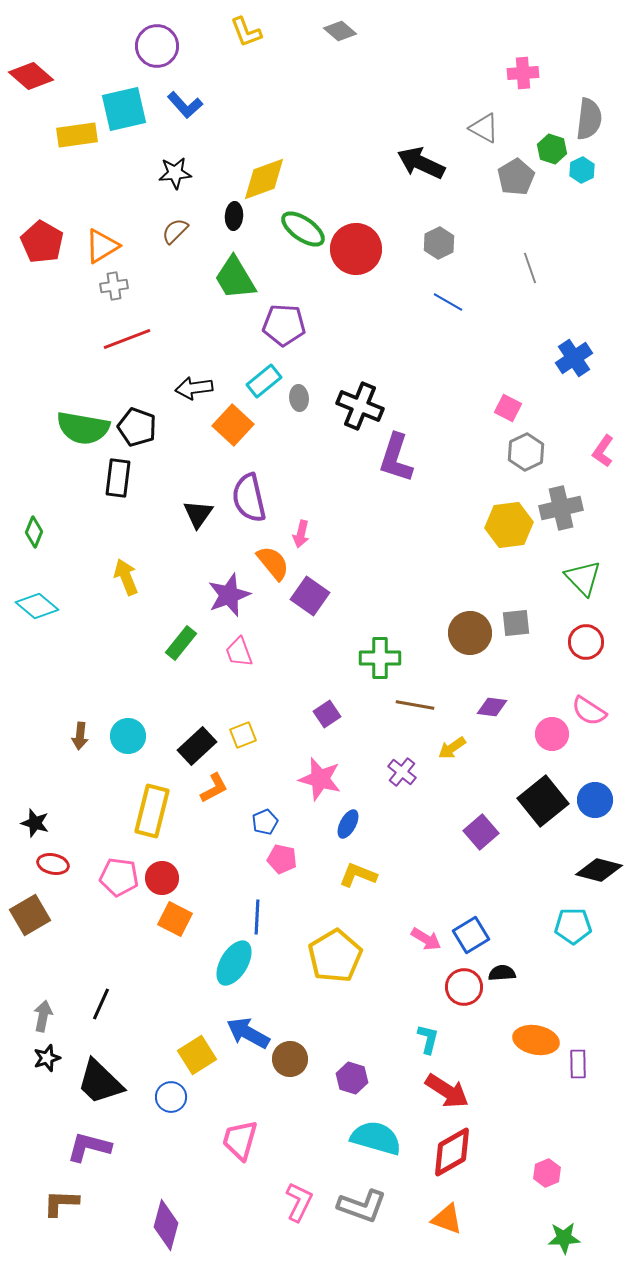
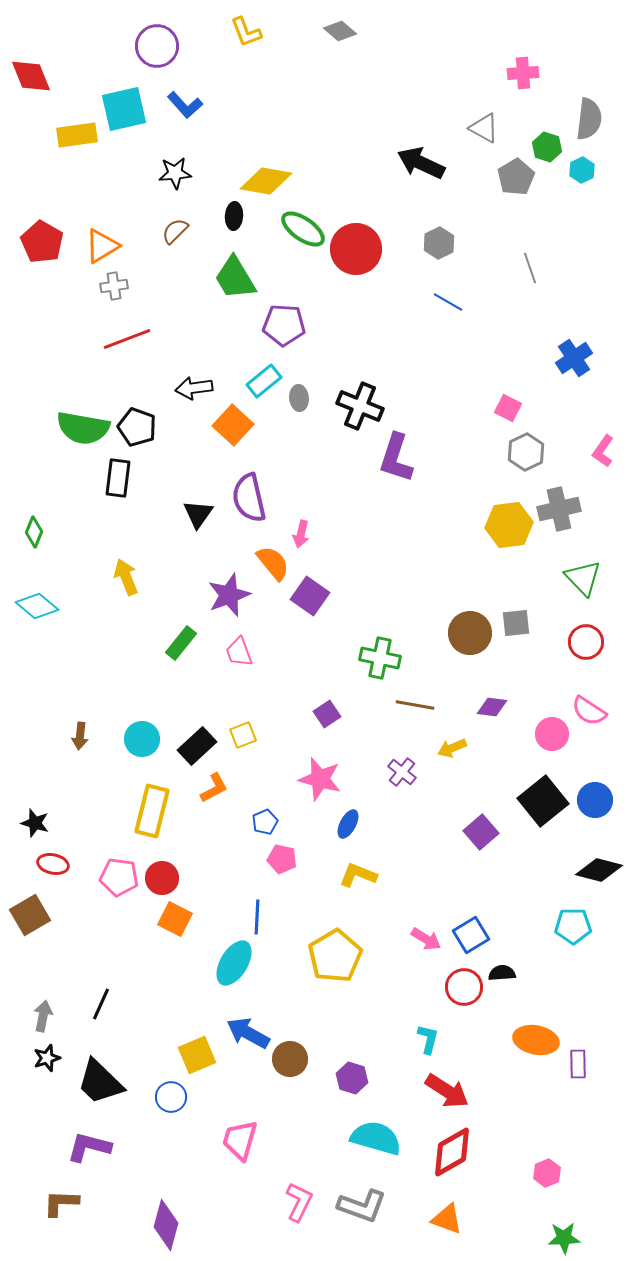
red diamond at (31, 76): rotated 27 degrees clockwise
green hexagon at (552, 149): moved 5 px left, 2 px up
yellow diamond at (264, 179): moved 2 px right, 2 px down; rotated 30 degrees clockwise
gray cross at (561, 508): moved 2 px left, 1 px down
green cross at (380, 658): rotated 12 degrees clockwise
cyan circle at (128, 736): moved 14 px right, 3 px down
yellow arrow at (452, 748): rotated 12 degrees clockwise
yellow square at (197, 1055): rotated 9 degrees clockwise
